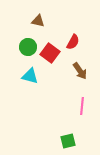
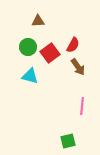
brown triangle: rotated 16 degrees counterclockwise
red semicircle: moved 3 px down
red square: rotated 18 degrees clockwise
brown arrow: moved 2 px left, 4 px up
